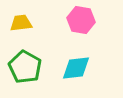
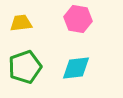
pink hexagon: moved 3 px left, 1 px up
green pentagon: rotated 24 degrees clockwise
